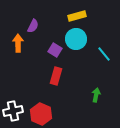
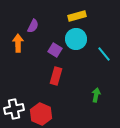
white cross: moved 1 px right, 2 px up
